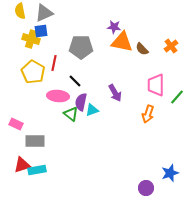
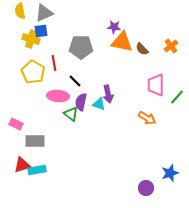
red line: rotated 21 degrees counterclockwise
purple arrow: moved 7 px left, 1 px down; rotated 18 degrees clockwise
cyan triangle: moved 7 px right, 6 px up; rotated 40 degrees clockwise
orange arrow: moved 1 px left, 4 px down; rotated 78 degrees counterclockwise
